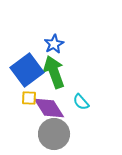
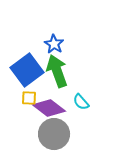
blue star: rotated 12 degrees counterclockwise
green arrow: moved 3 px right, 1 px up
purple diamond: rotated 20 degrees counterclockwise
